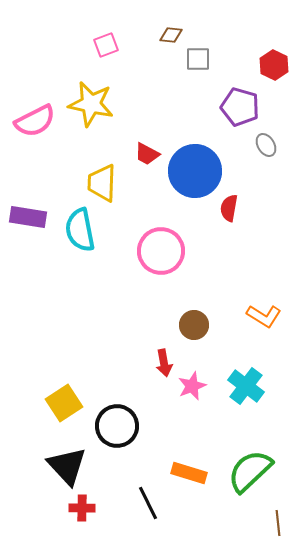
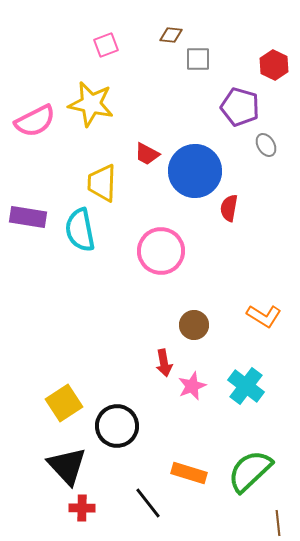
black line: rotated 12 degrees counterclockwise
